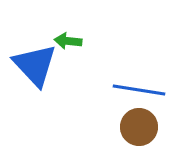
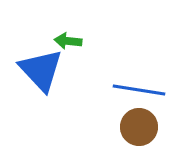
blue triangle: moved 6 px right, 5 px down
